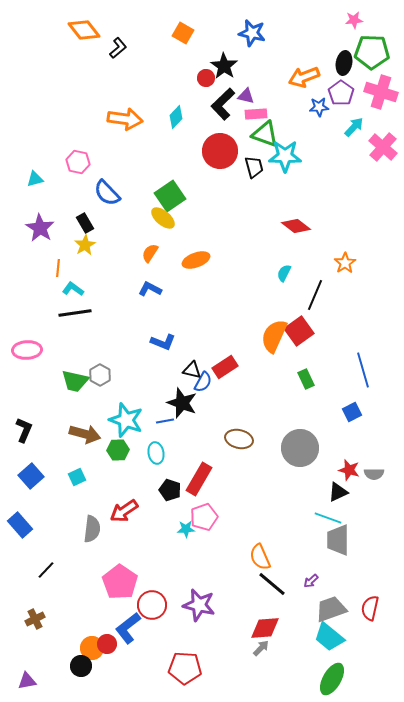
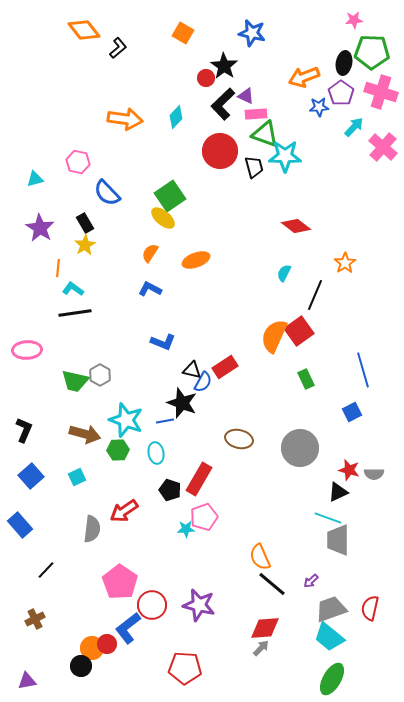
purple triangle at (246, 96): rotated 12 degrees clockwise
